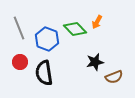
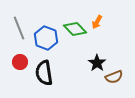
blue hexagon: moved 1 px left, 1 px up
black star: moved 2 px right, 1 px down; rotated 24 degrees counterclockwise
